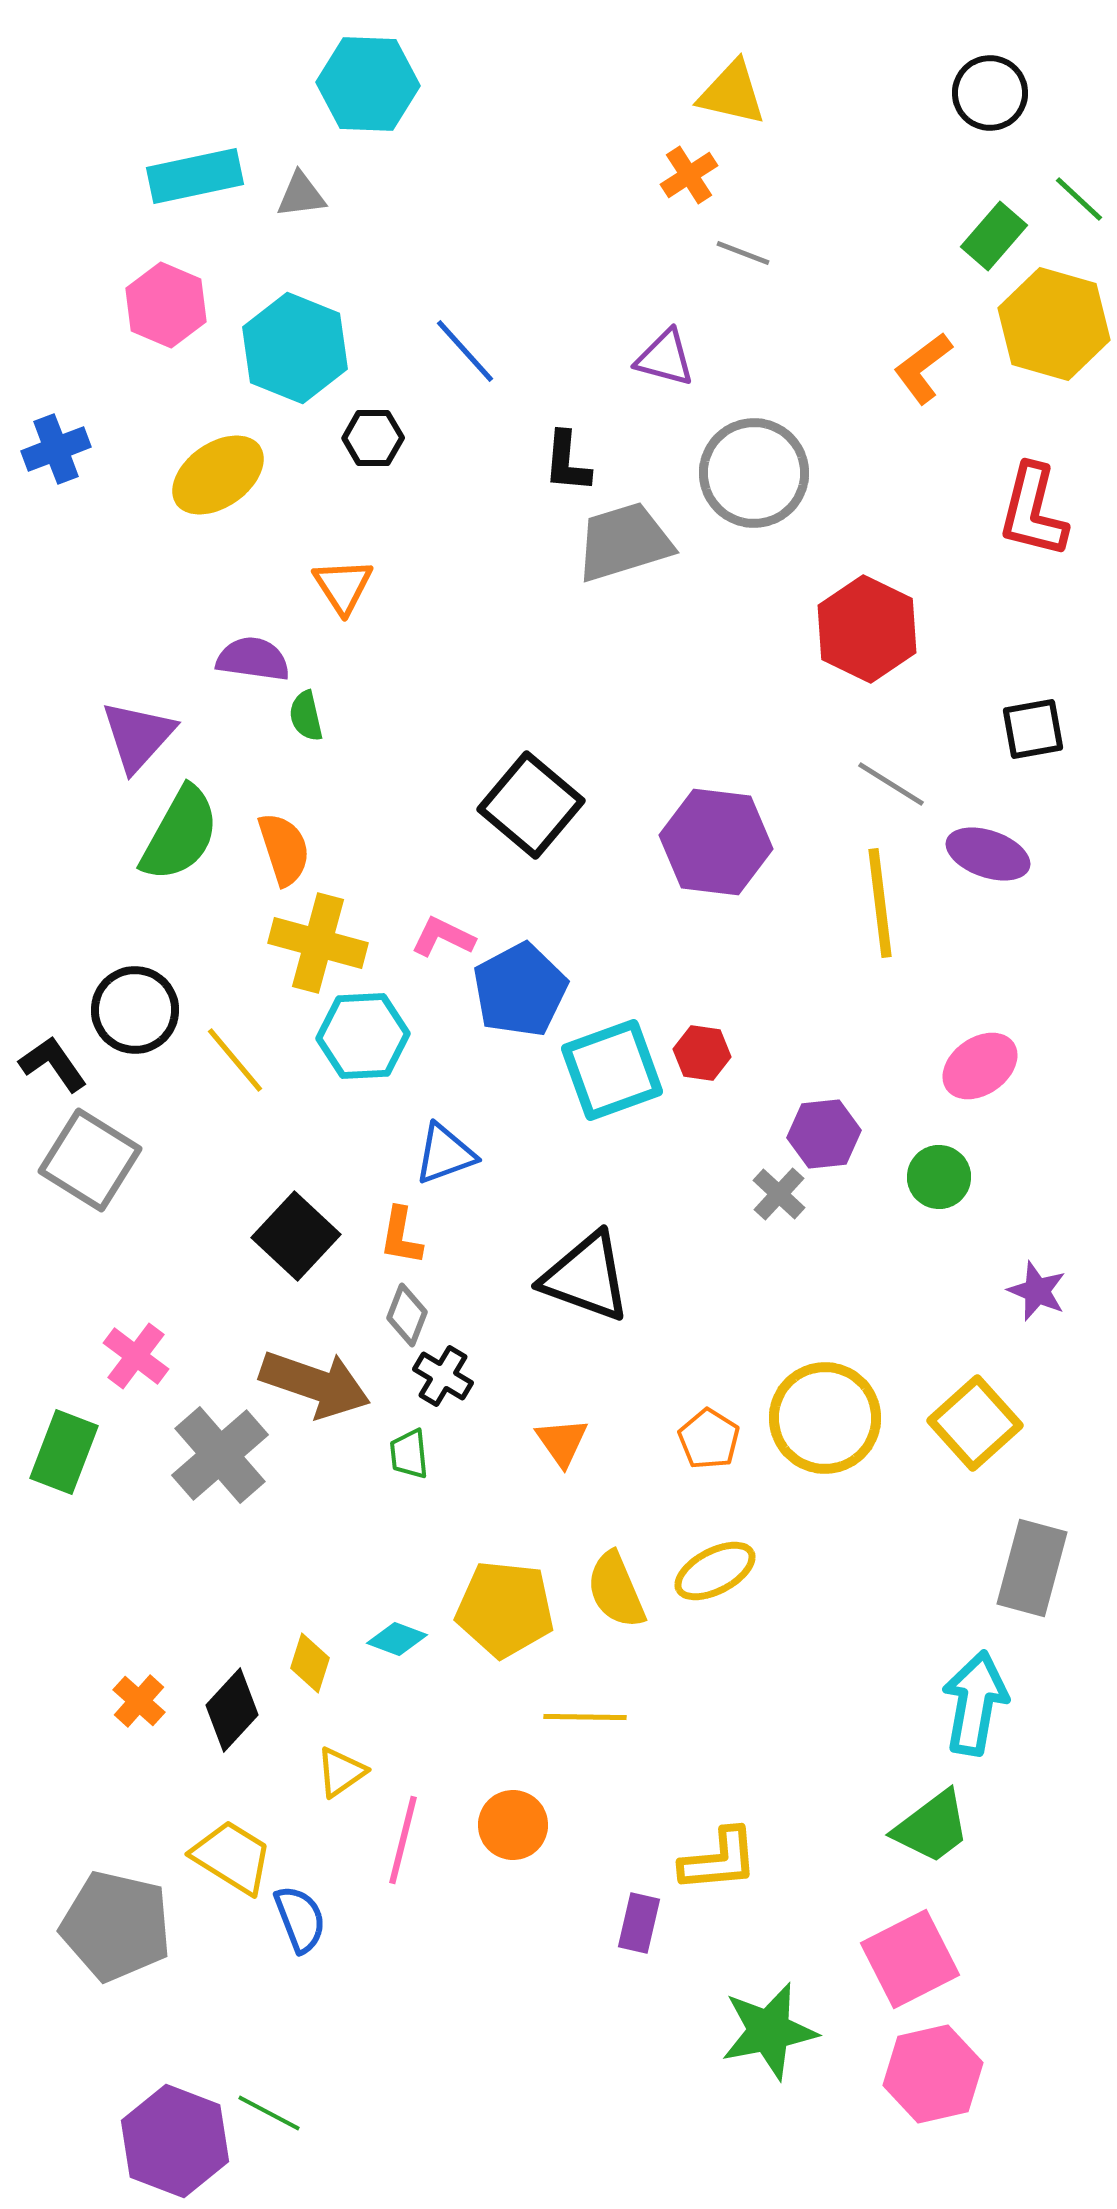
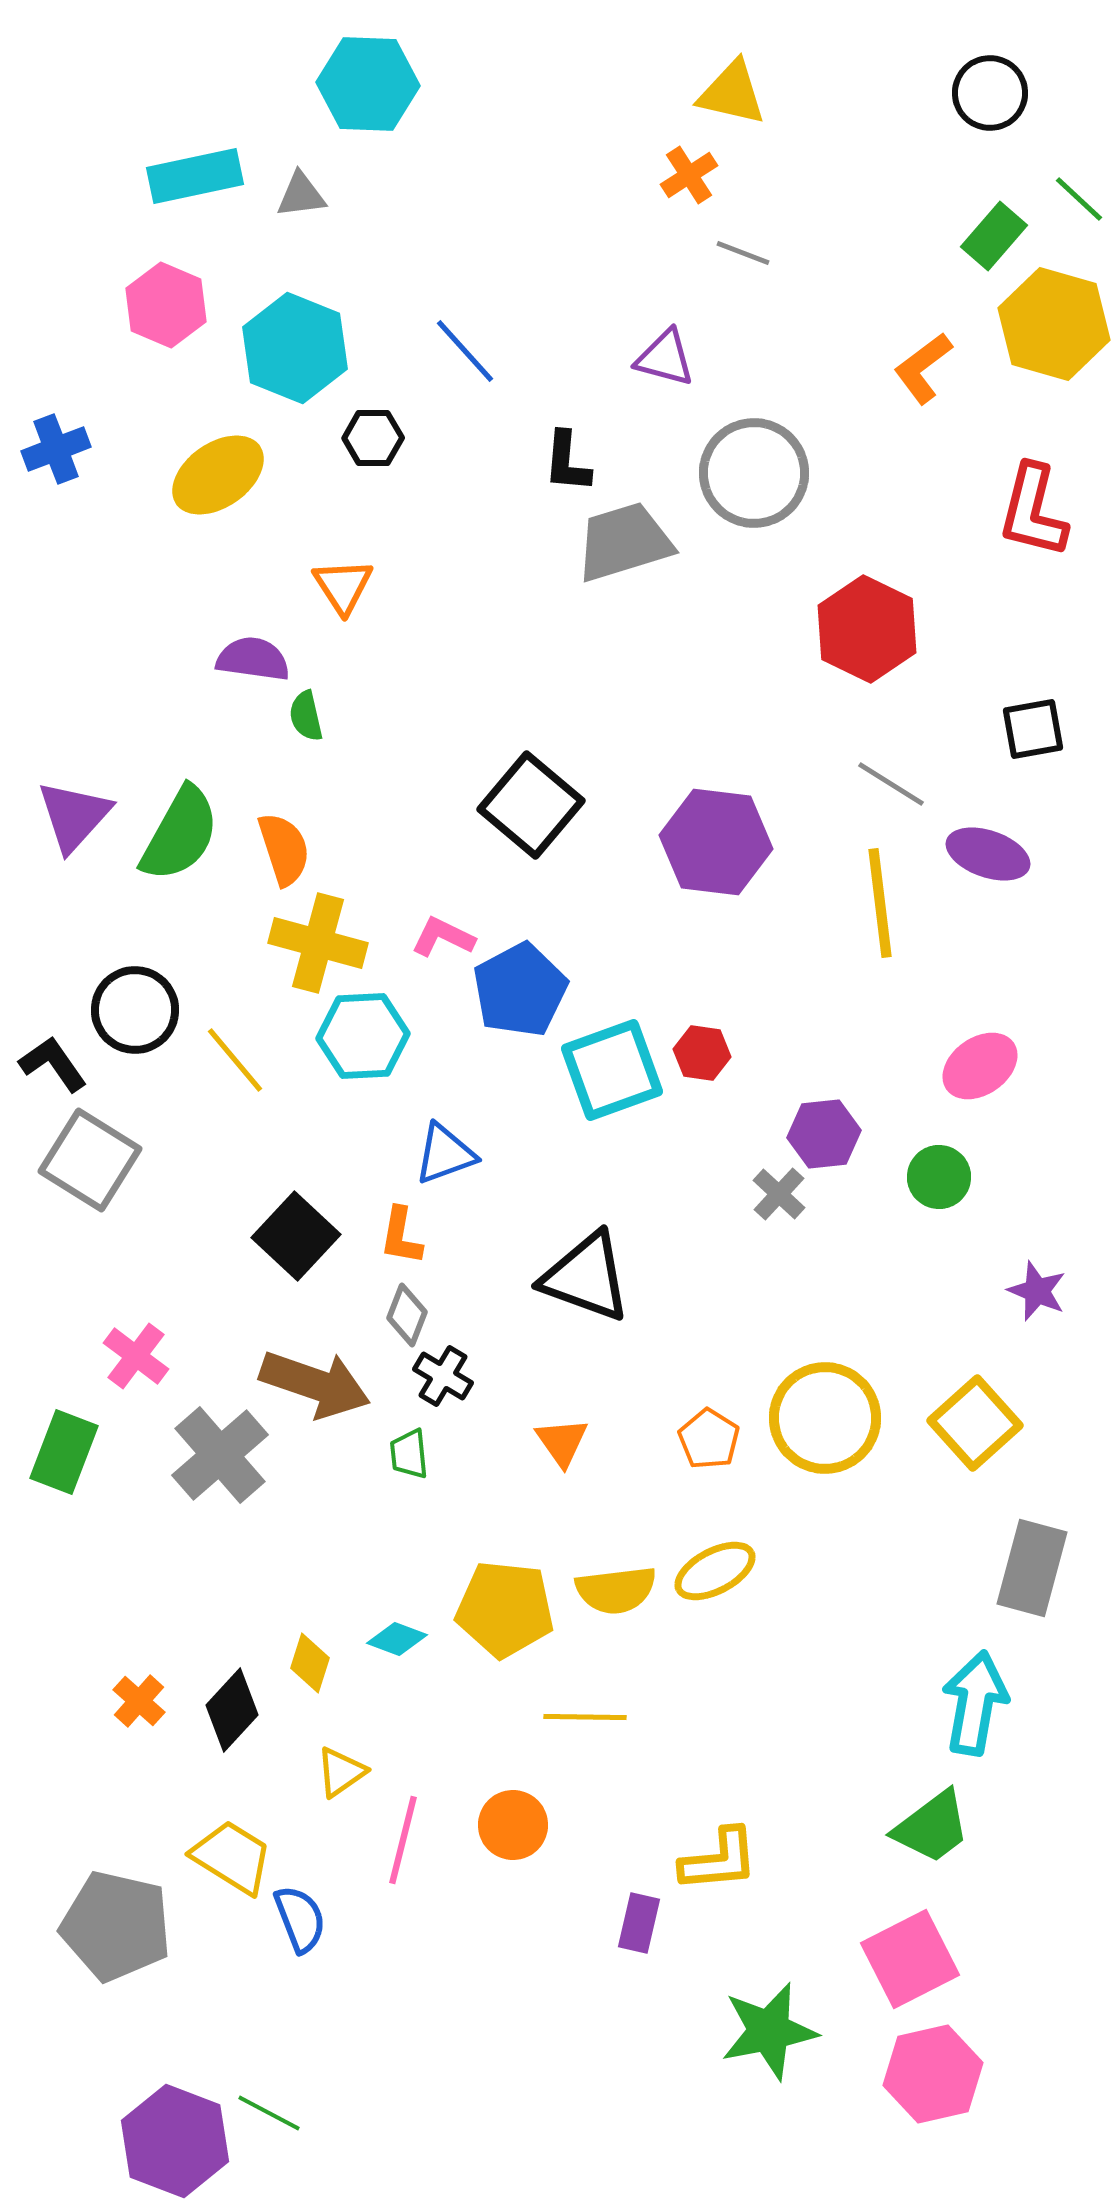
purple triangle at (138, 736): moved 64 px left, 80 px down
yellow semicircle at (616, 1590): rotated 74 degrees counterclockwise
